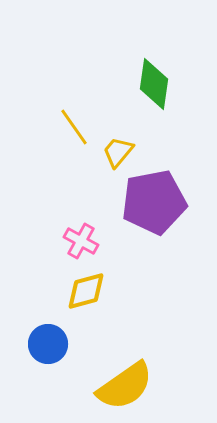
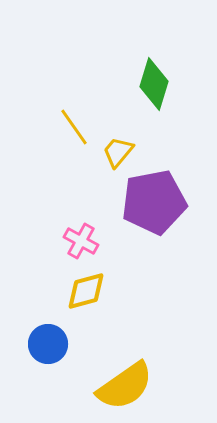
green diamond: rotated 9 degrees clockwise
